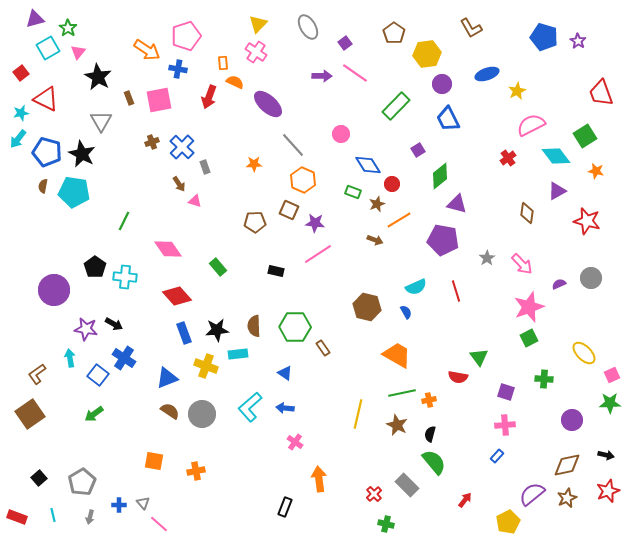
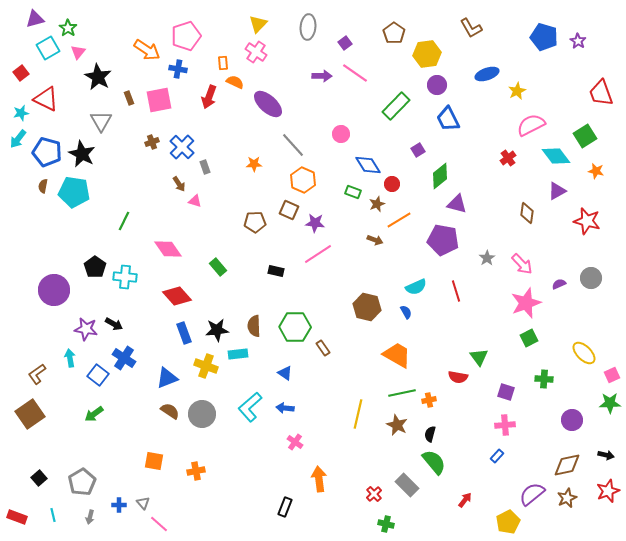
gray ellipse at (308, 27): rotated 35 degrees clockwise
purple circle at (442, 84): moved 5 px left, 1 px down
pink star at (529, 307): moved 3 px left, 4 px up
